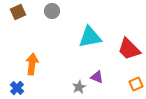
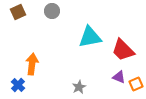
red trapezoid: moved 6 px left, 1 px down
purple triangle: moved 22 px right
blue cross: moved 1 px right, 3 px up
